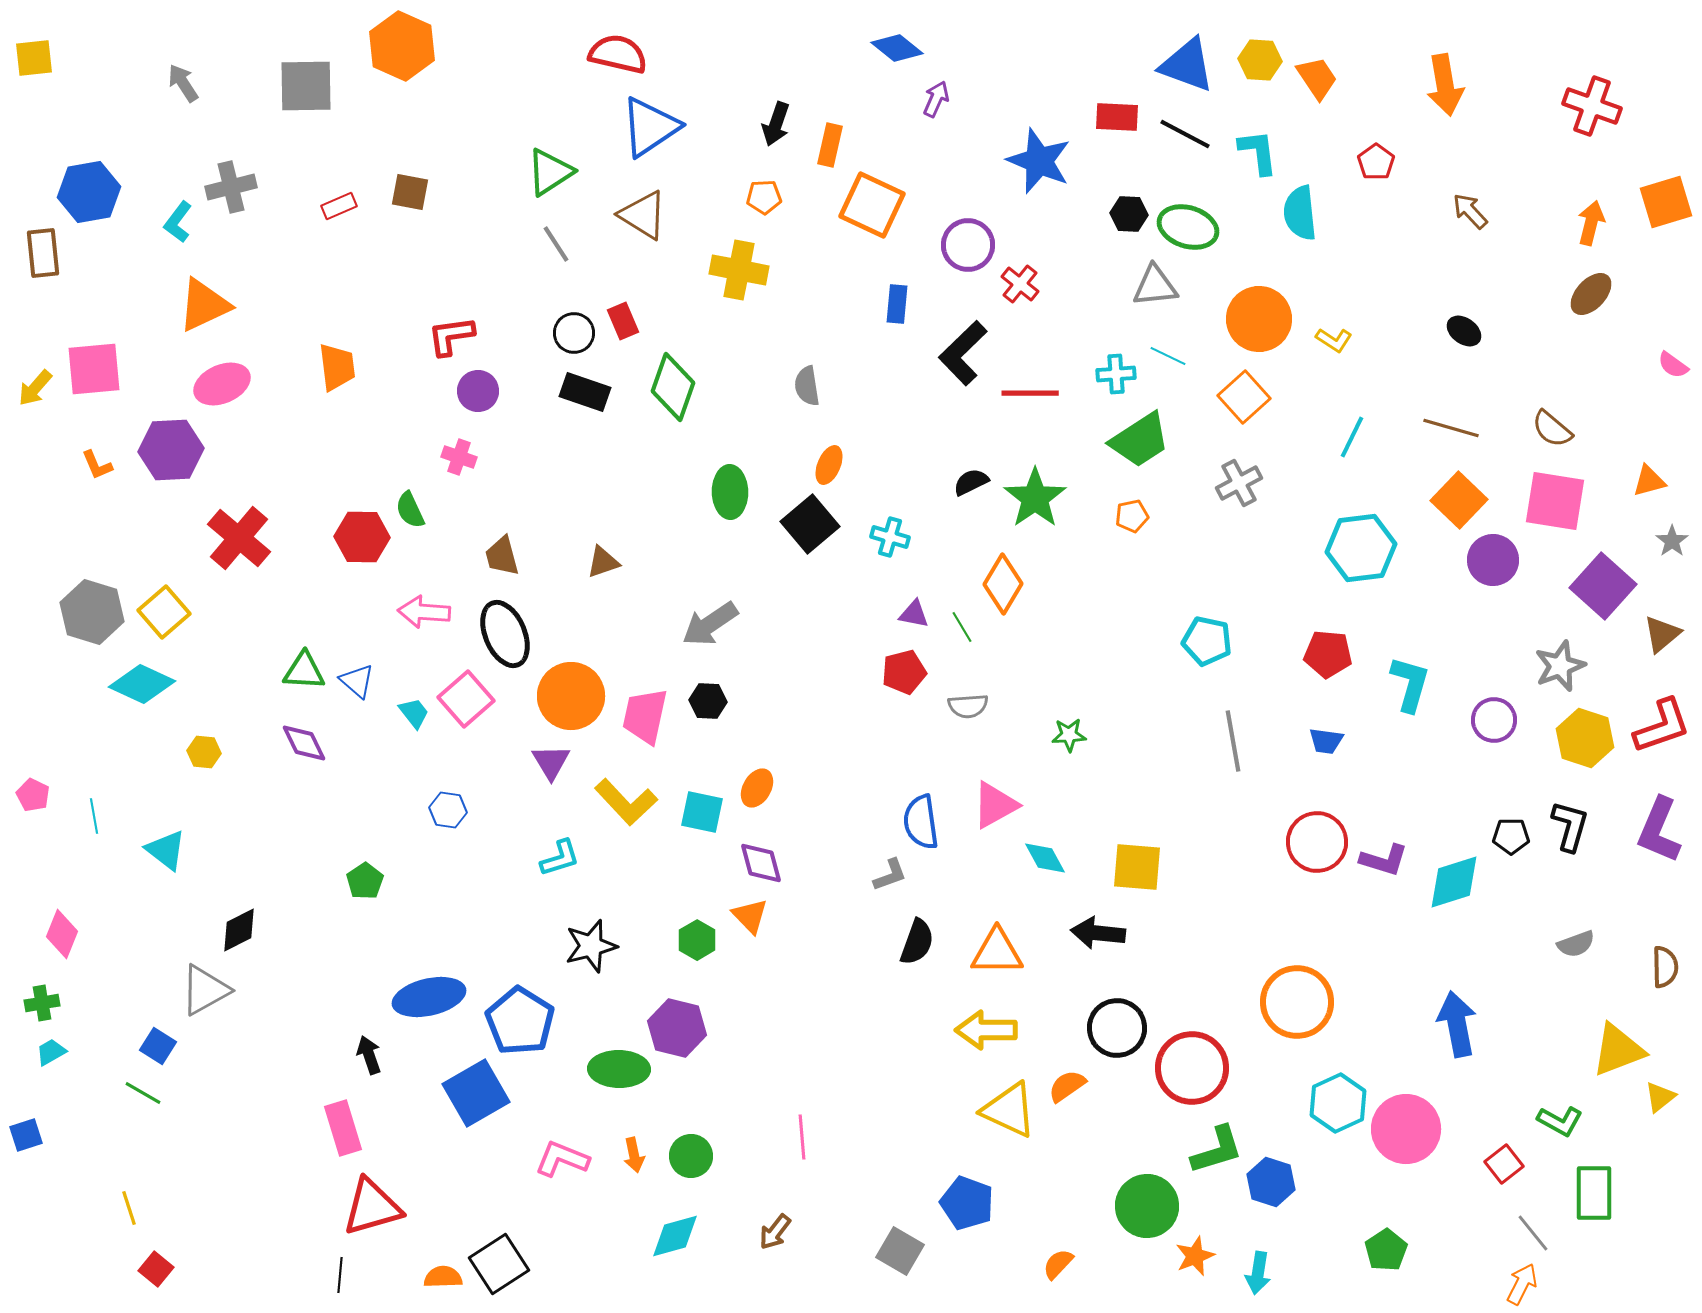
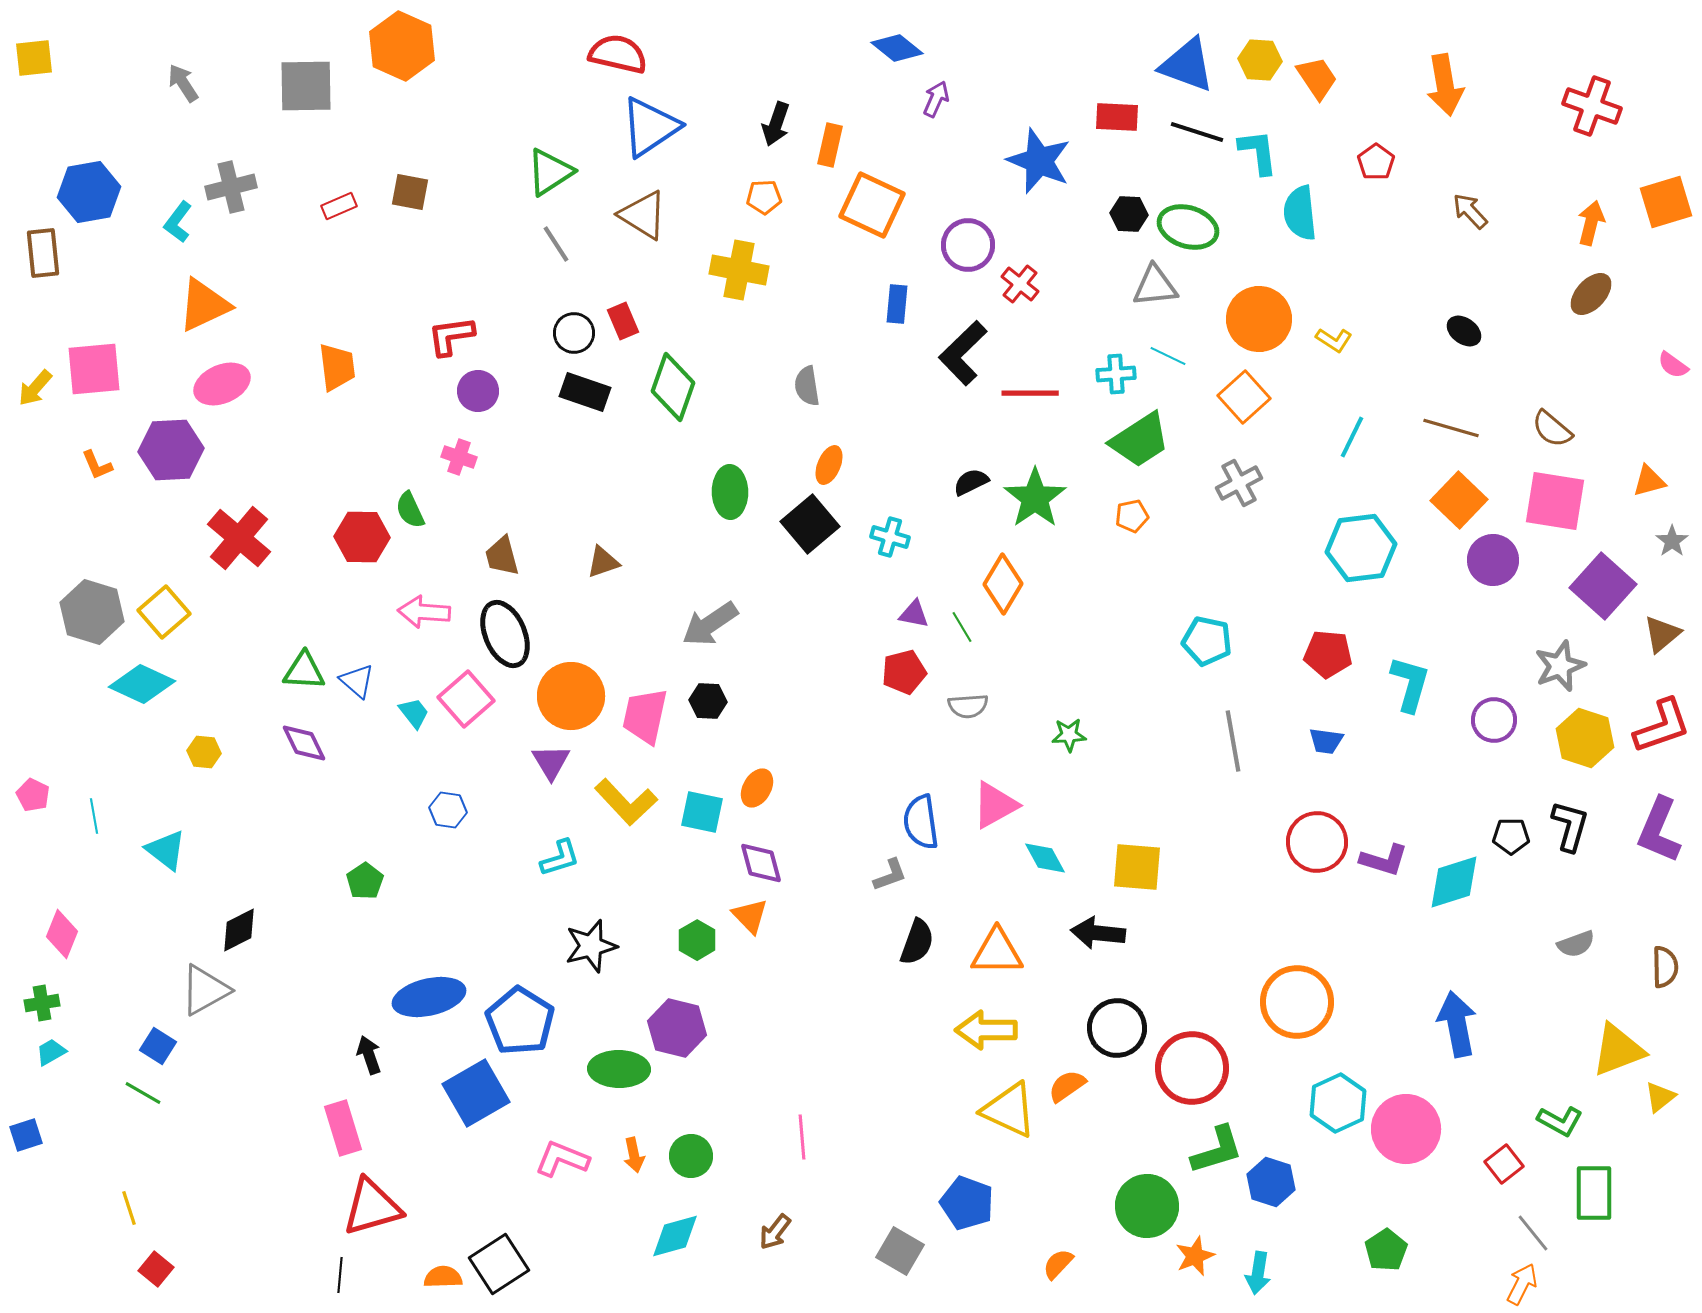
black line at (1185, 134): moved 12 px right, 2 px up; rotated 10 degrees counterclockwise
